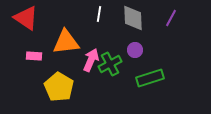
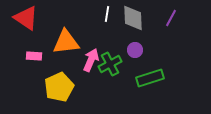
white line: moved 8 px right
yellow pentagon: rotated 16 degrees clockwise
